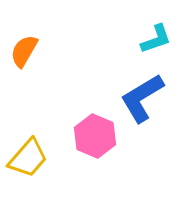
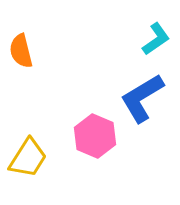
cyan L-shape: rotated 16 degrees counterclockwise
orange semicircle: moved 3 px left; rotated 44 degrees counterclockwise
yellow trapezoid: rotated 9 degrees counterclockwise
